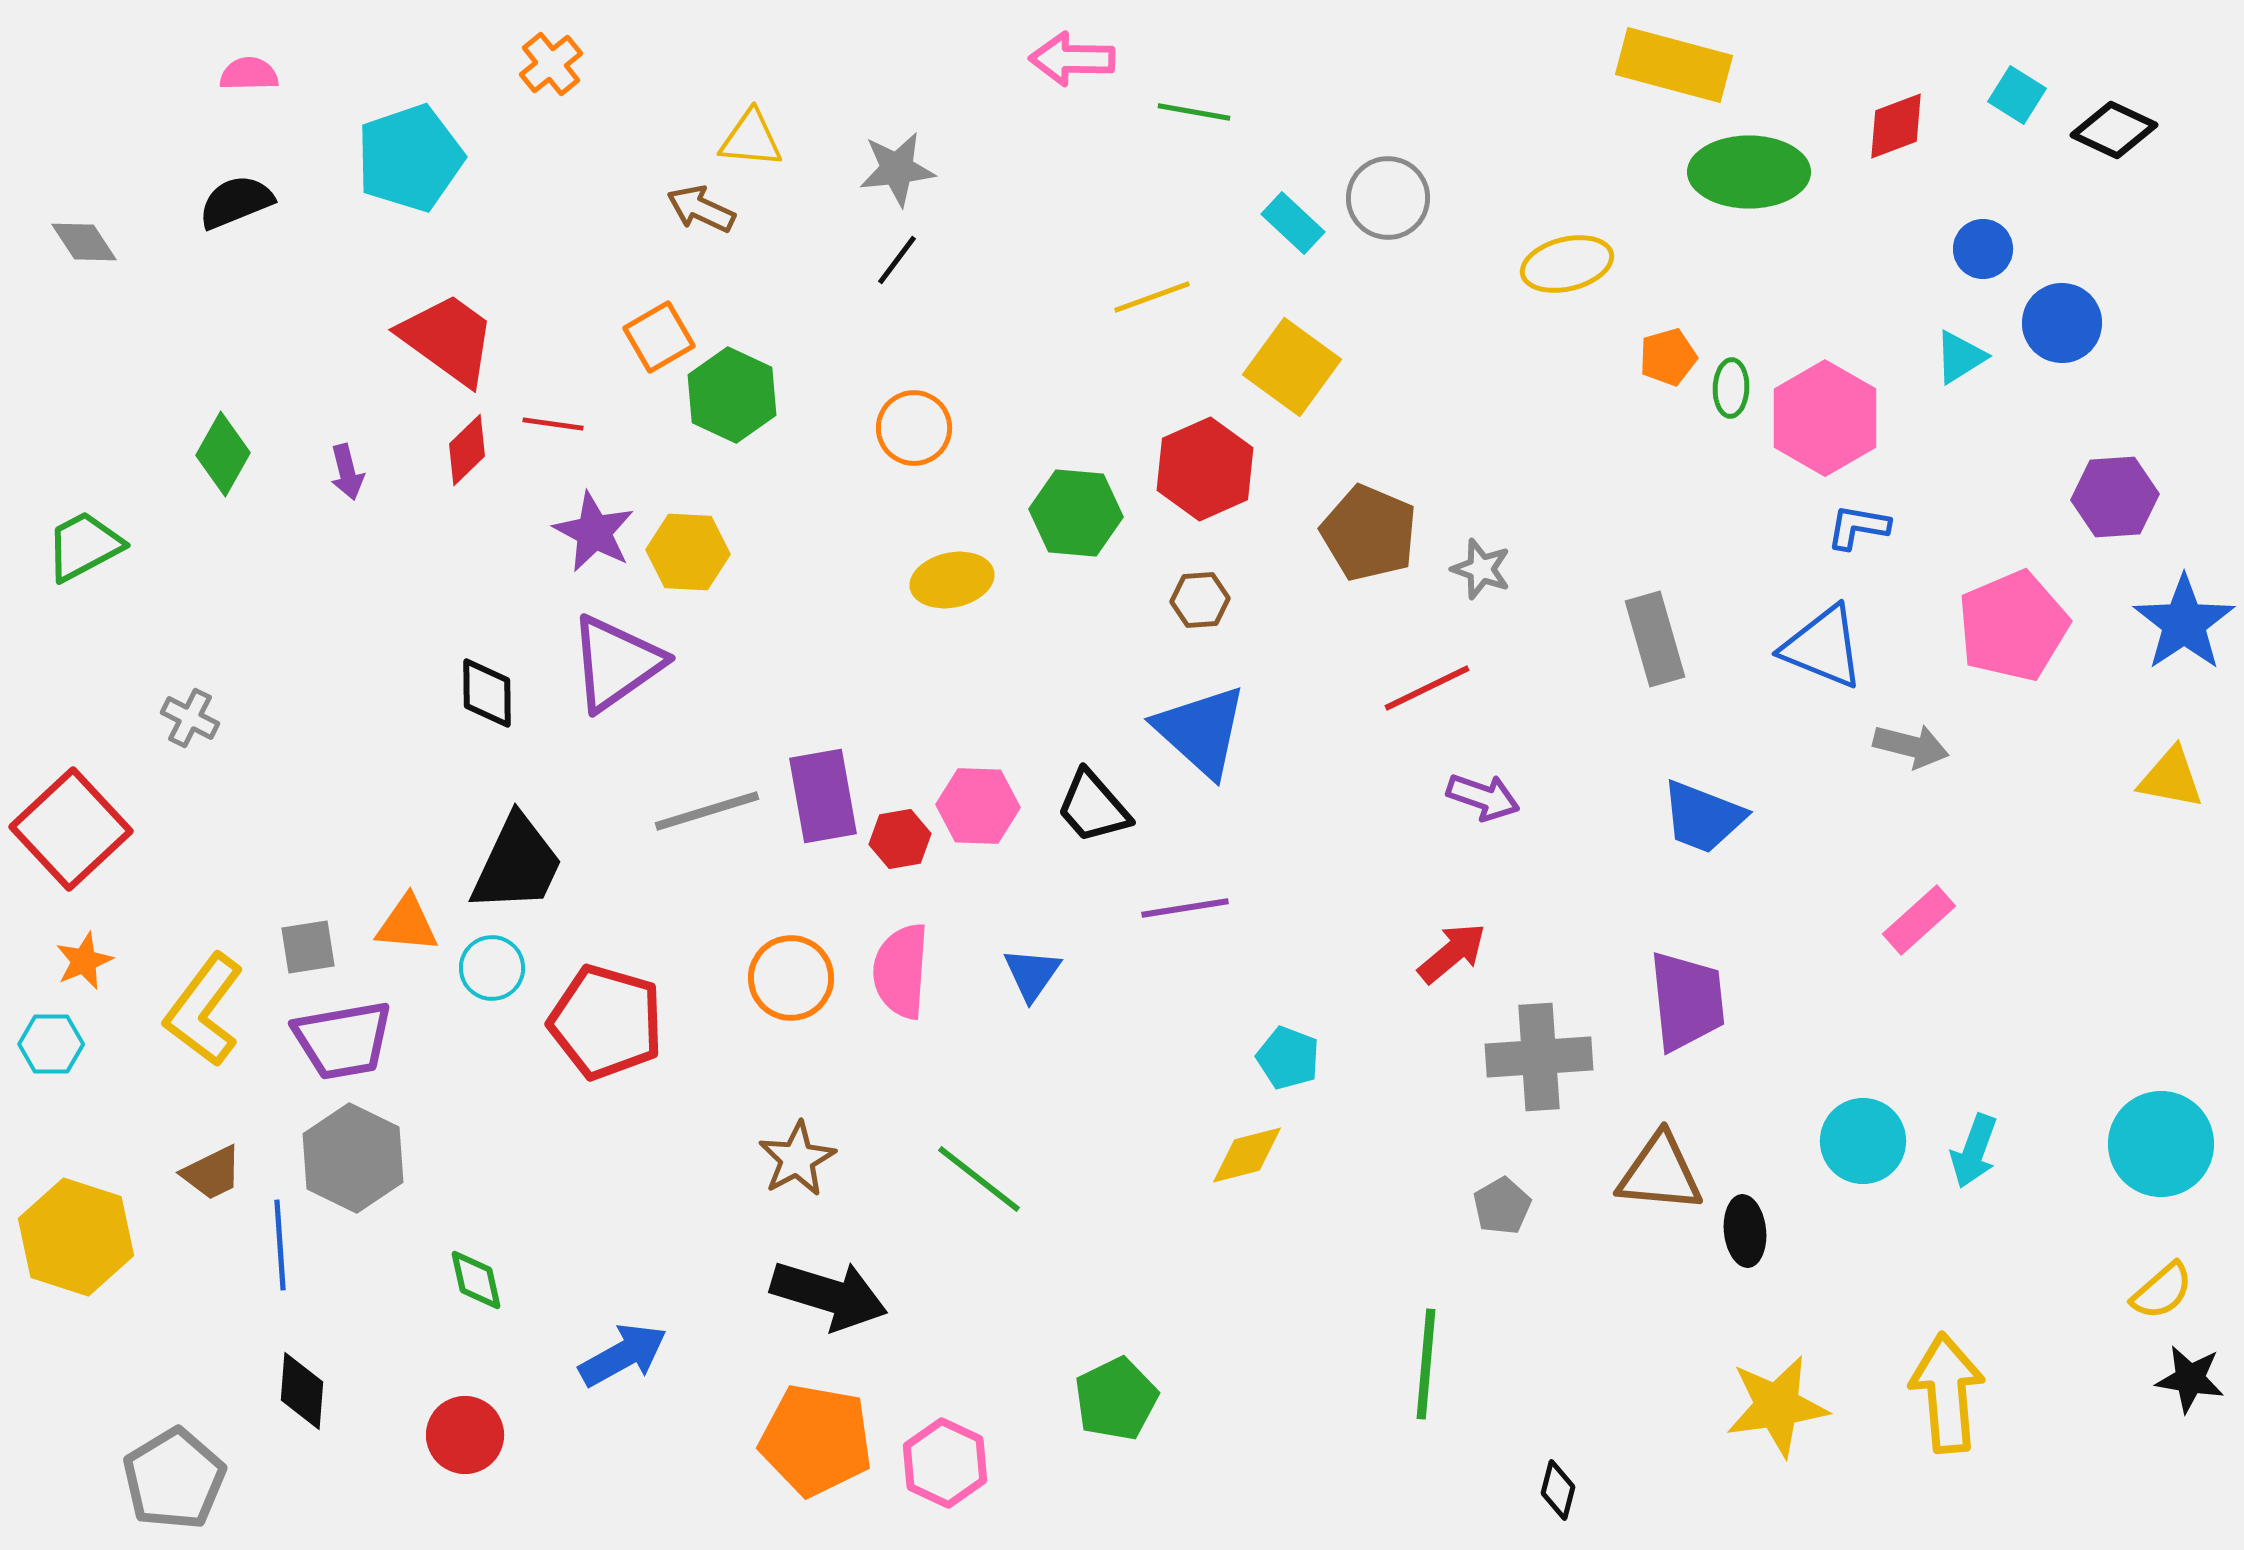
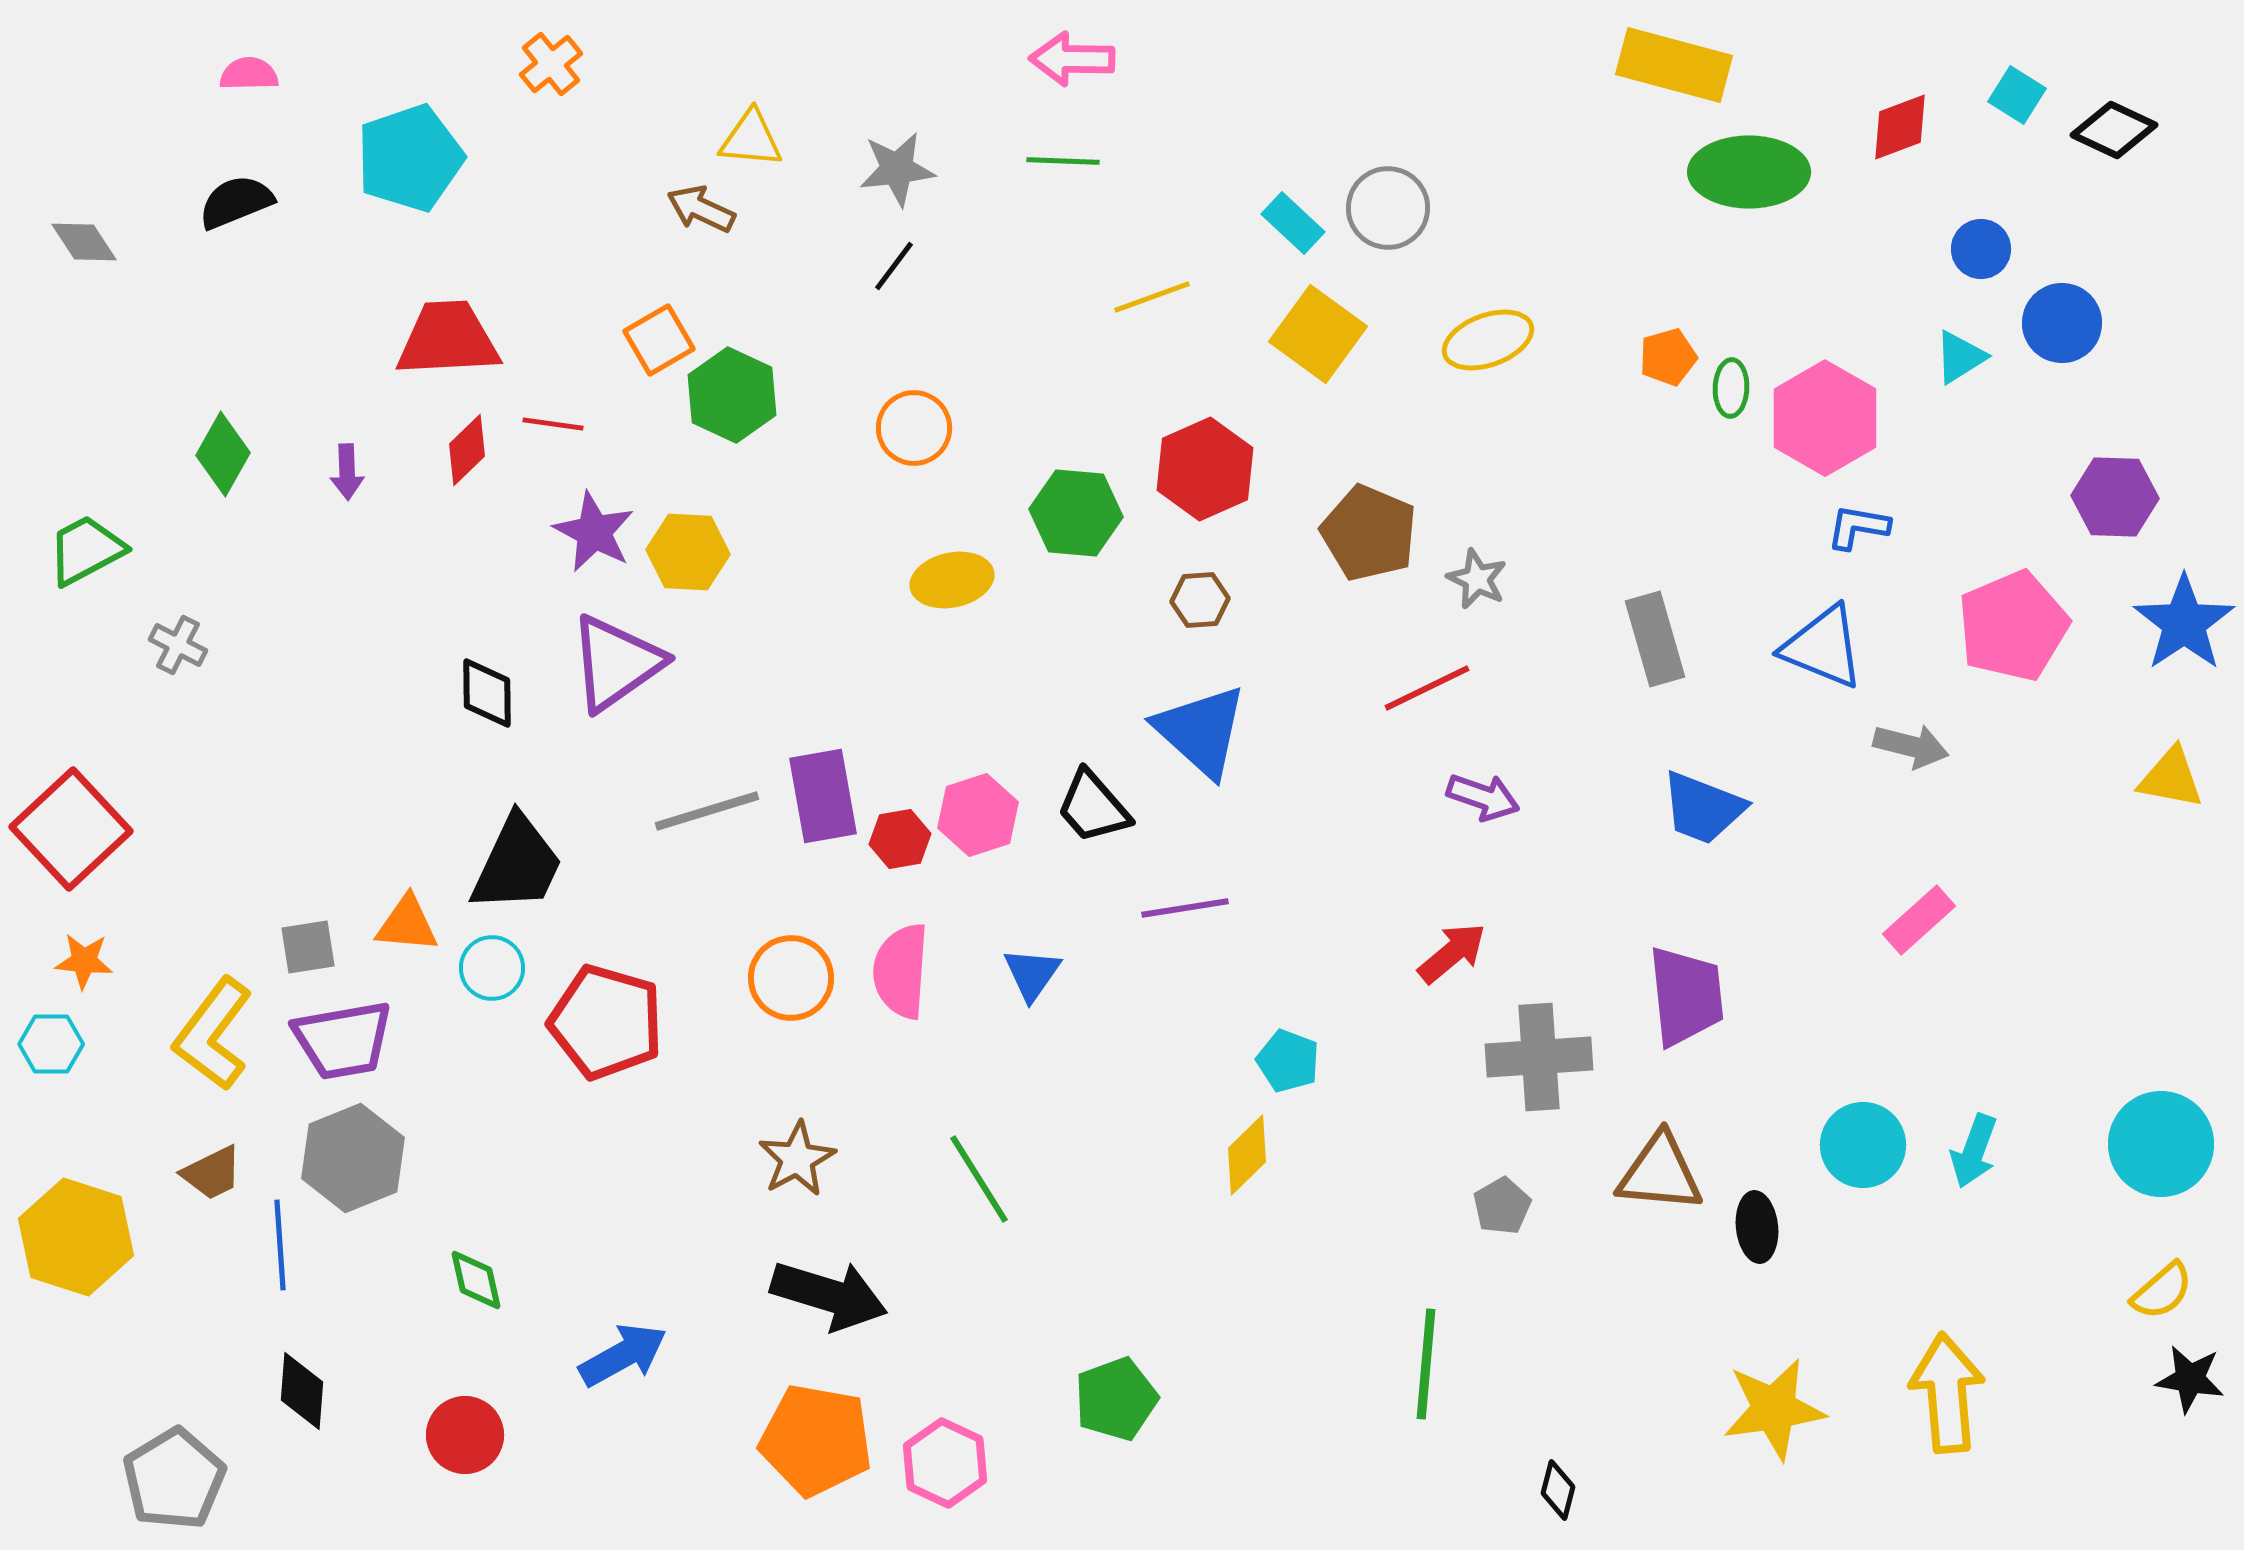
green line at (1194, 112): moved 131 px left, 49 px down; rotated 8 degrees counterclockwise
red diamond at (1896, 126): moved 4 px right, 1 px down
gray circle at (1388, 198): moved 10 px down
blue circle at (1983, 249): moved 2 px left
black line at (897, 260): moved 3 px left, 6 px down
yellow ellipse at (1567, 264): moved 79 px left, 76 px down; rotated 6 degrees counterclockwise
orange square at (659, 337): moved 3 px down
red trapezoid at (448, 339): rotated 39 degrees counterclockwise
yellow square at (1292, 367): moved 26 px right, 33 px up
purple arrow at (347, 472): rotated 12 degrees clockwise
purple hexagon at (2115, 497): rotated 6 degrees clockwise
green trapezoid at (84, 546): moved 2 px right, 4 px down
gray star at (1481, 569): moved 4 px left, 10 px down; rotated 6 degrees clockwise
gray cross at (190, 718): moved 12 px left, 73 px up
pink hexagon at (978, 806): moved 9 px down; rotated 20 degrees counterclockwise
blue trapezoid at (1703, 817): moved 9 px up
orange star at (84, 961): rotated 28 degrees clockwise
purple trapezoid at (1687, 1001): moved 1 px left, 5 px up
yellow L-shape at (204, 1010): moved 9 px right, 24 px down
cyan pentagon at (1288, 1058): moved 3 px down
cyan circle at (1863, 1141): moved 4 px down
yellow diamond at (1247, 1155): rotated 30 degrees counterclockwise
gray hexagon at (353, 1158): rotated 12 degrees clockwise
green line at (979, 1179): rotated 20 degrees clockwise
black ellipse at (1745, 1231): moved 12 px right, 4 px up
green pentagon at (1116, 1399): rotated 6 degrees clockwise
yellow star at (1777, 1406): moved 3 px left, 3 px down
